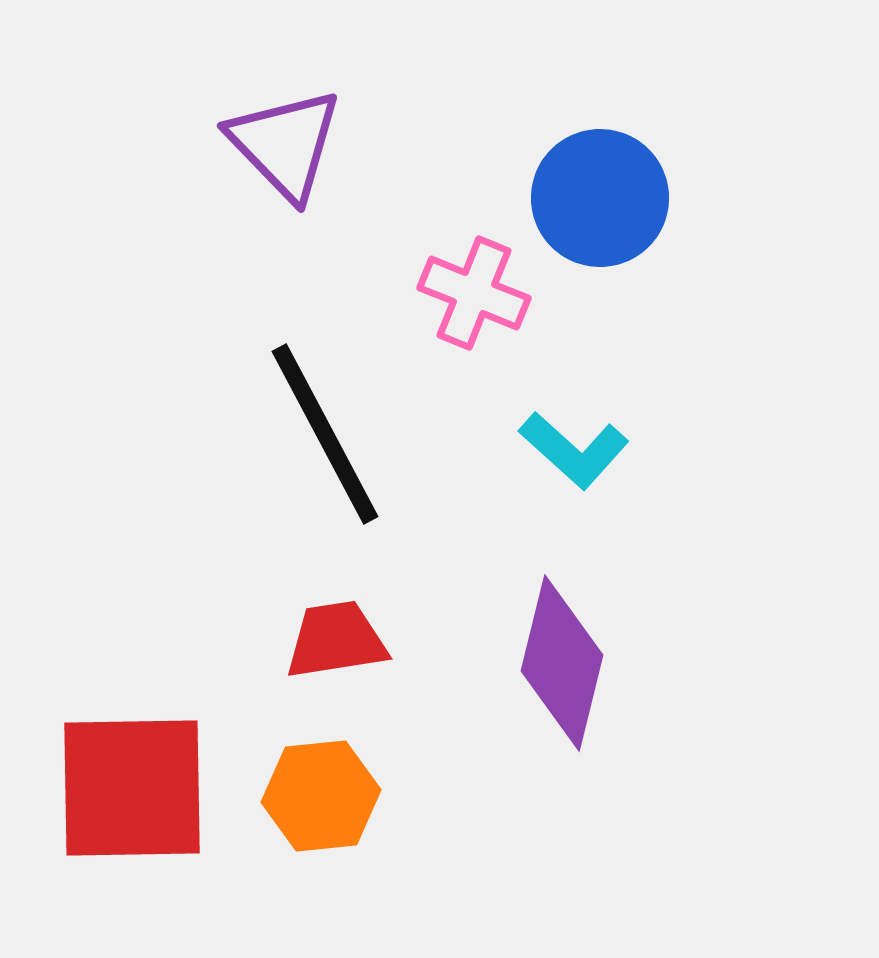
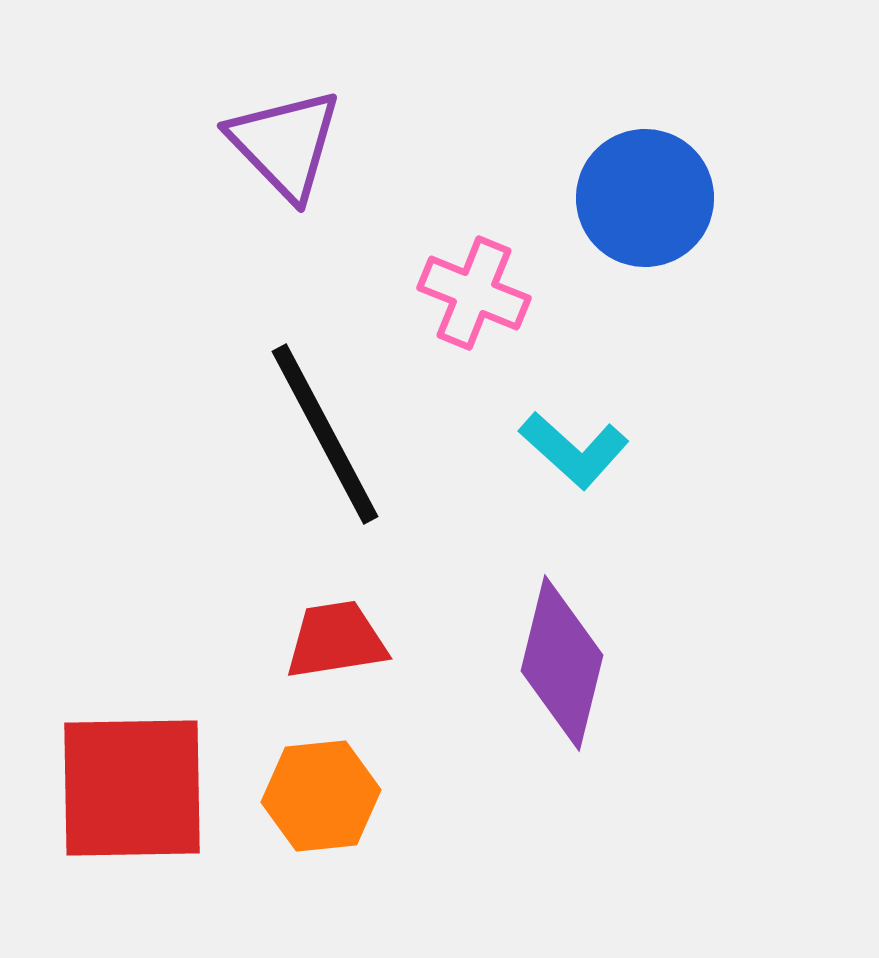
blue circle: moved 45 px right
